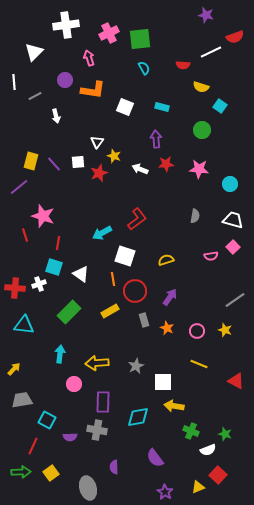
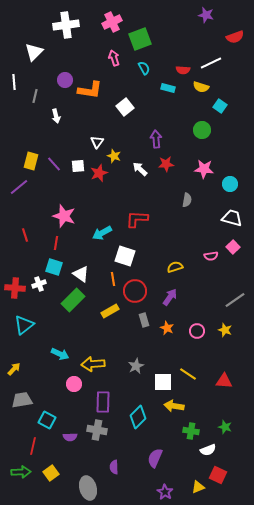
pink cross at (109, 33): moved 3 px right, 11 px up
green square at (140, 39): rotated 15 degrees counterclockwise
white line at (211, 52): moved 11 px down
pink arrow at (89, 58): moved 25 px right
red semicircle at (183, 65): moved 5 px down
orange L-shape at (93, 90): moved 3 px left
gray line at (35, 96): rotated 48 degrees counterclockwise
white square at (125, 107): rotated 30 degrees clockwise
cyan rectangle at (162, 107): moved 6 px right, 19 px up
white square at (78, 162): moved 4 px down
white arrow at (140, 169): rotated 21 degrees clockwise
pink star at (199, 169): moved 5 px right
pink star at (43, 216): moved 21 px right
gray semicircle at (195, 216): moved 8 px left, 16 px up
red L-shape at (137, 219): rotated 140 degrees counterclockwise
white trapezoid at (233, 220): moved 1 px left, 2 px up
red line at (58, 243): moved 2 px left
yellow semicircle at (166, 260): moved 9 px right, 7 px down
green rectangle at (69, 312): moved 4 px right, 12 px up
cyan triangle at (24, 325): rotated 45 degrees counterclockwise
cyan arrow at (60, 354): rotated 108 degrees clockwise
yellow arrow at (97, 363): moved 4 px left, 1 px down
yellow line at (199, 364): moved 11 px left, 10 px down; rotated 12 degrees clockwise
red triangle at (236, 381): moved 12 px left; rotated 24 degrees counterclockwise
cyan diamond at (138, 417): rotated 35 degrees counterclockwise
green cross at (191, 431): rotated 14 degrees counterclockwise
green star at (225, 434): moved 7 px up
red line at (33, 446): rotated 12 degrees counterclockwise
purple semicircle at (155, 458): rotated 60 degrees clockwise
red square at (218, 475): rotated 18 degrees counterclockwise
